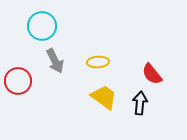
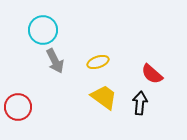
cyan circle: moved 1 px right, 4 px down
yellow ellipse: rotated 15 degrees counterclockwise
red semicircle: rotated 10 degrees counterclockwise
red circle: moved 26 px down
